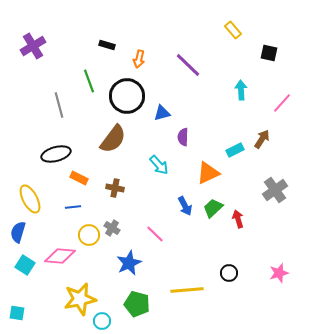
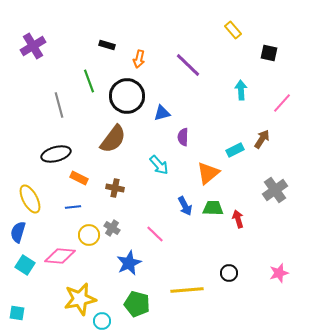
orange triangle at (208, 173): rotated 15 degrees counterclockwise
green trapezoid at (213, 208): rotated 45 degrees clockwise
